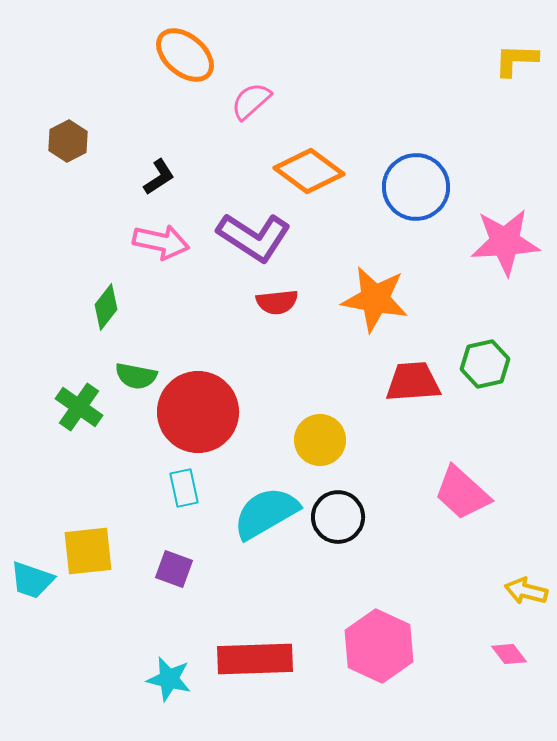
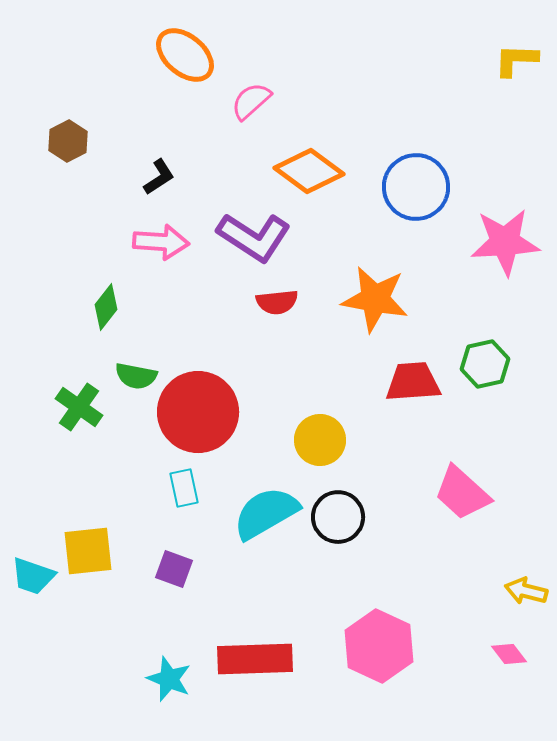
pink arrow: rotated 8 degrees counterclockwise
cyan trapezoid: moved 1 px right, 4 px up
cyan star: rotated 9 degrees clockwise
